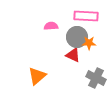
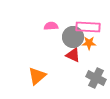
pink rectangle: moved 2 px right, 11 px down
gray circle: moved 4 px left
